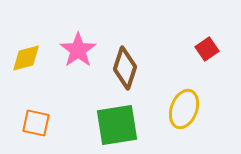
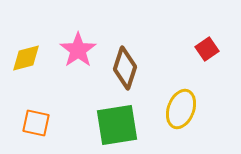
yellow ellipse: moved 3 px left
